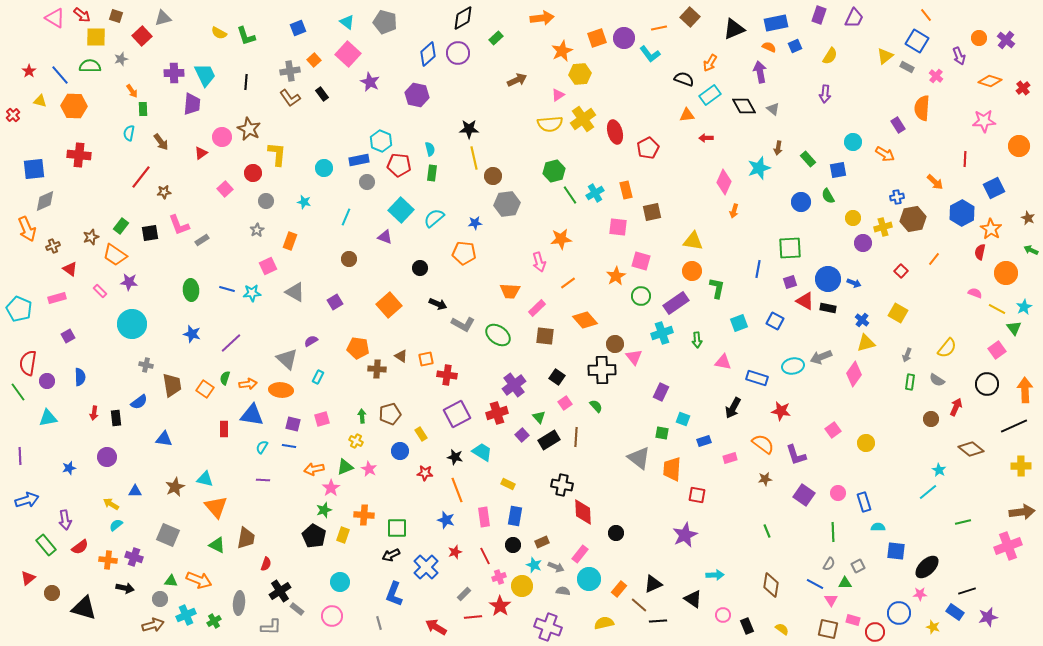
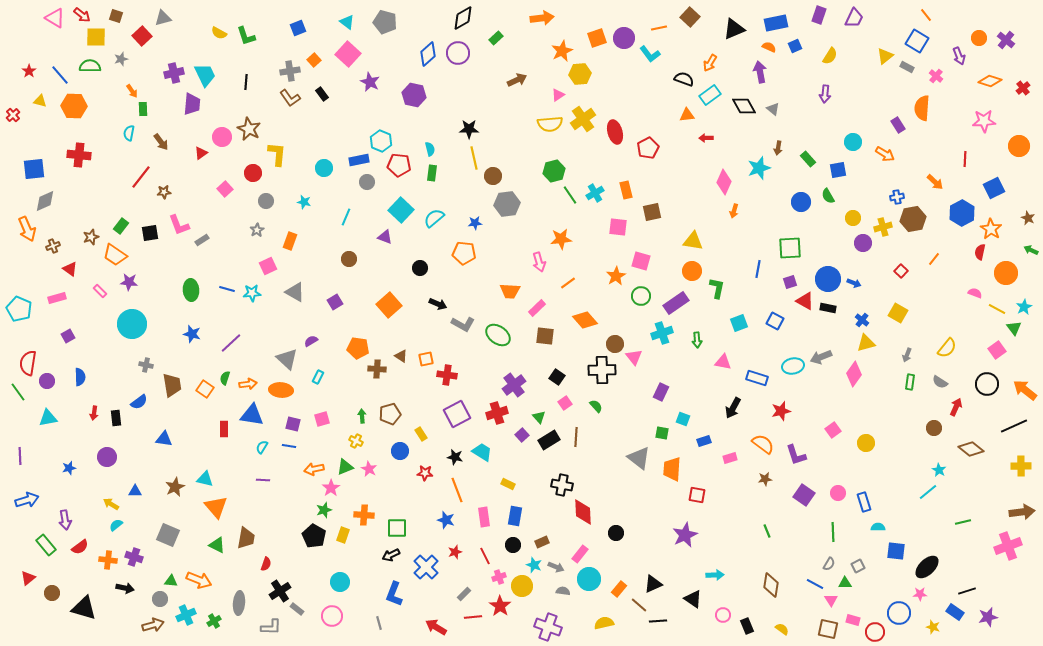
purple cross at (174, 73): rotated 12 degrees counterclockwise
purple hexagon at (417, 95): moved 3 px left
gray semicircle at (937, 380): moved 3 px right, 2 px down
orange arrow at (1025, 390): rotated 50 degrees counterclockwise
red star at (781, 411): rotated 24 degrees counterclockwise
brown circle at (931, 419): moved 3 px right, 9 px down
